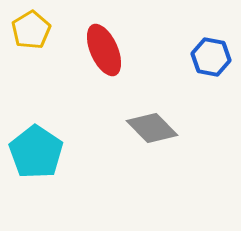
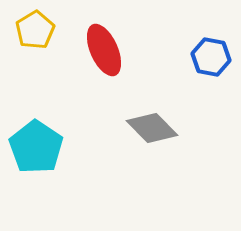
yellow pentagon: moved 4 px right
cyan pentagon: moved 5 px up
